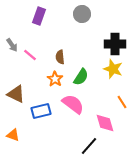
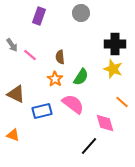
gray circle: moved 1 px left, 1 px up
orange line: rotated 16 degrees counterclockwise
blue rectangle: moved 1 px right
